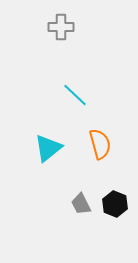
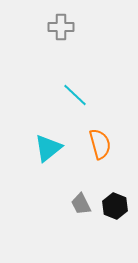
black hexagon: moved 2 px down
